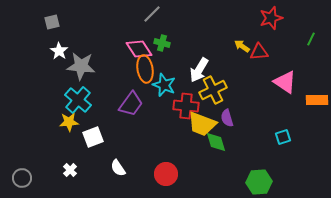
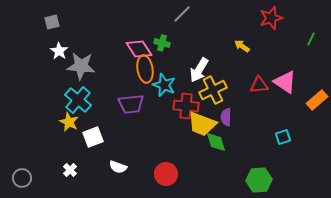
gray line: moved 30 px right
red triangle: moved 33 px down
orange rectangle: rotated 40 degrees counterclockwise
purple trapezoid: rotated 48 degrees clockwise
purple semicircle: moved 1 px left, 1 px up; rotated 18 degrees clockwise
yellow star: rotated 30 degrees clockwise
white semicircle: moved 1 px up; rotated 36 degrees counterclockwise
green hexagon: moved 2 px up
